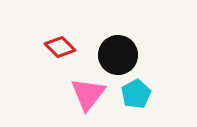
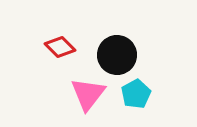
black circle: moved 1 px left
